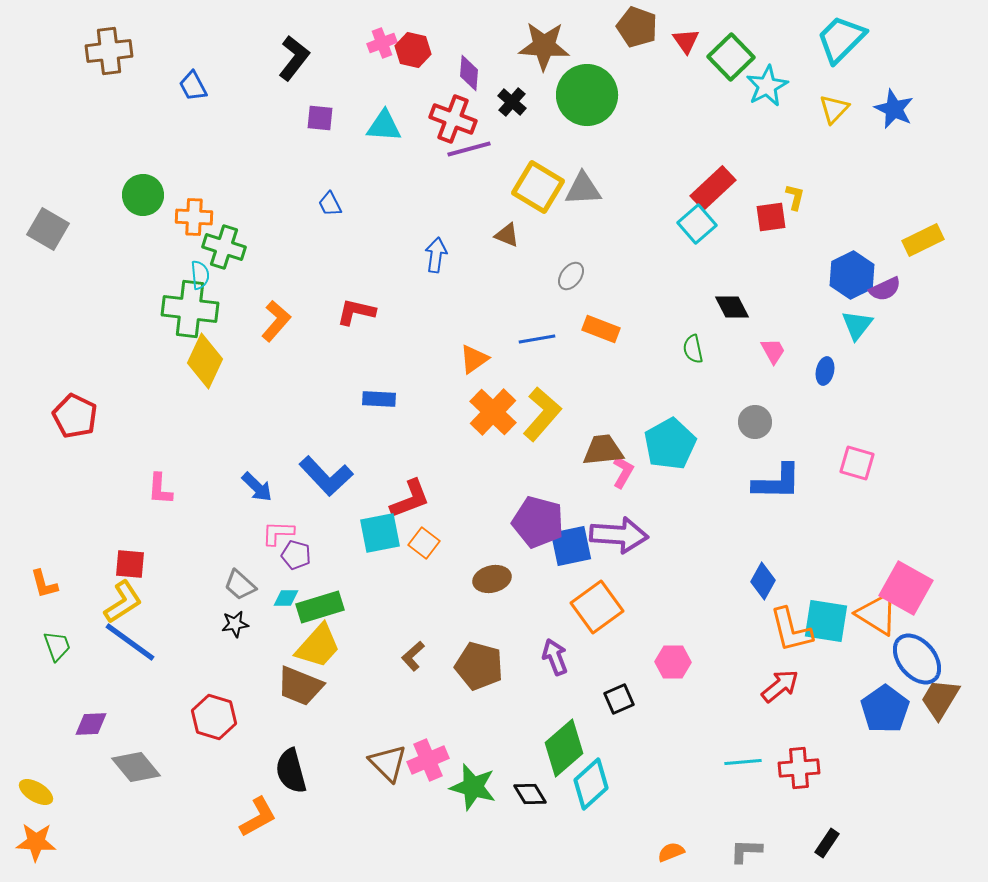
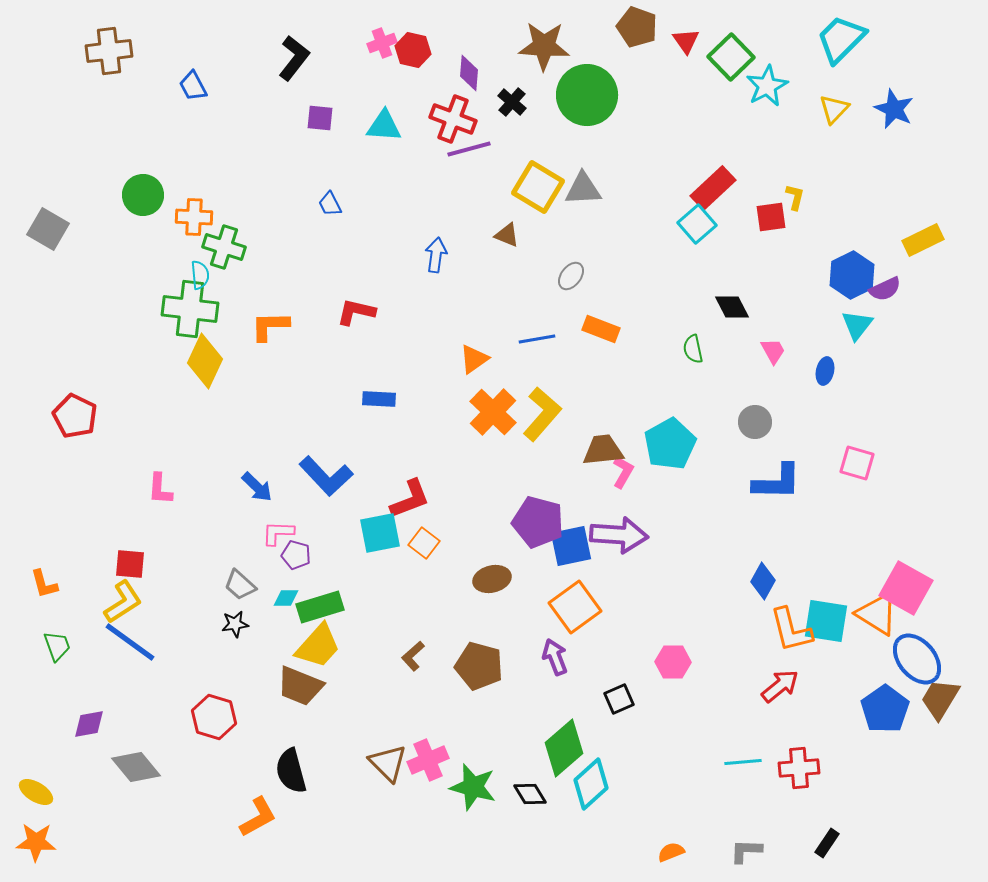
orange L-shape at (276, 321): moved 6 px left, 5 px down; rotated 132 degrees counterclockwise
orange square at (597, 607): moved 22 px left
purple diamond at (91, 724): moved 2 px left; rotated 8 degrees counterclockwise
